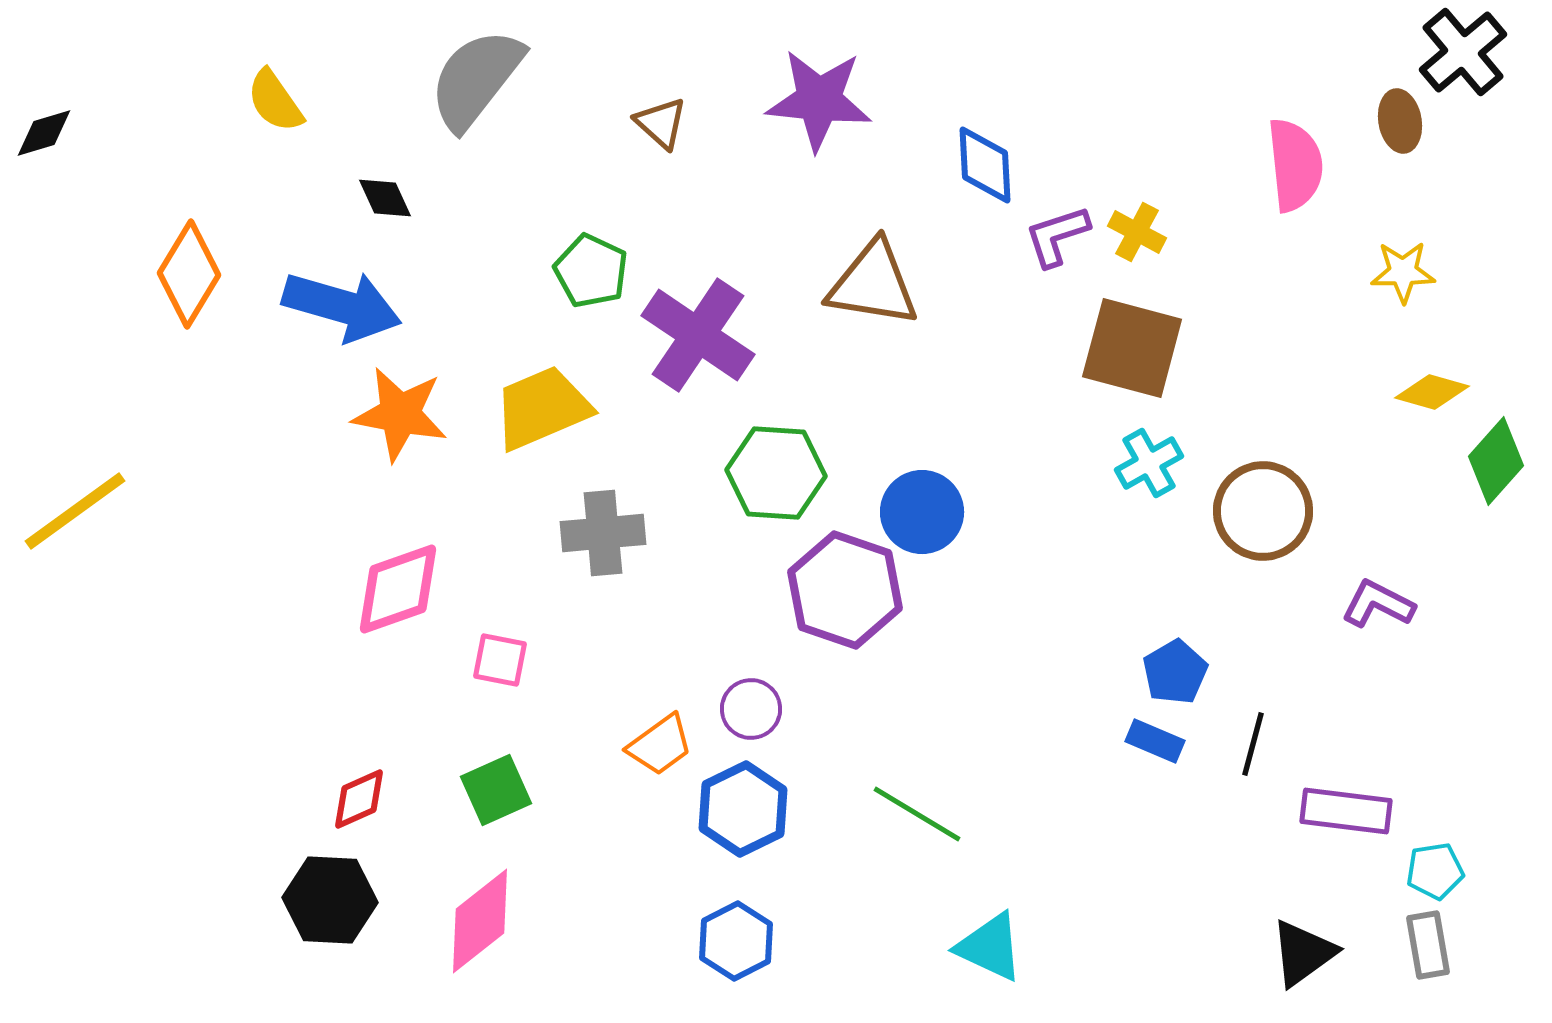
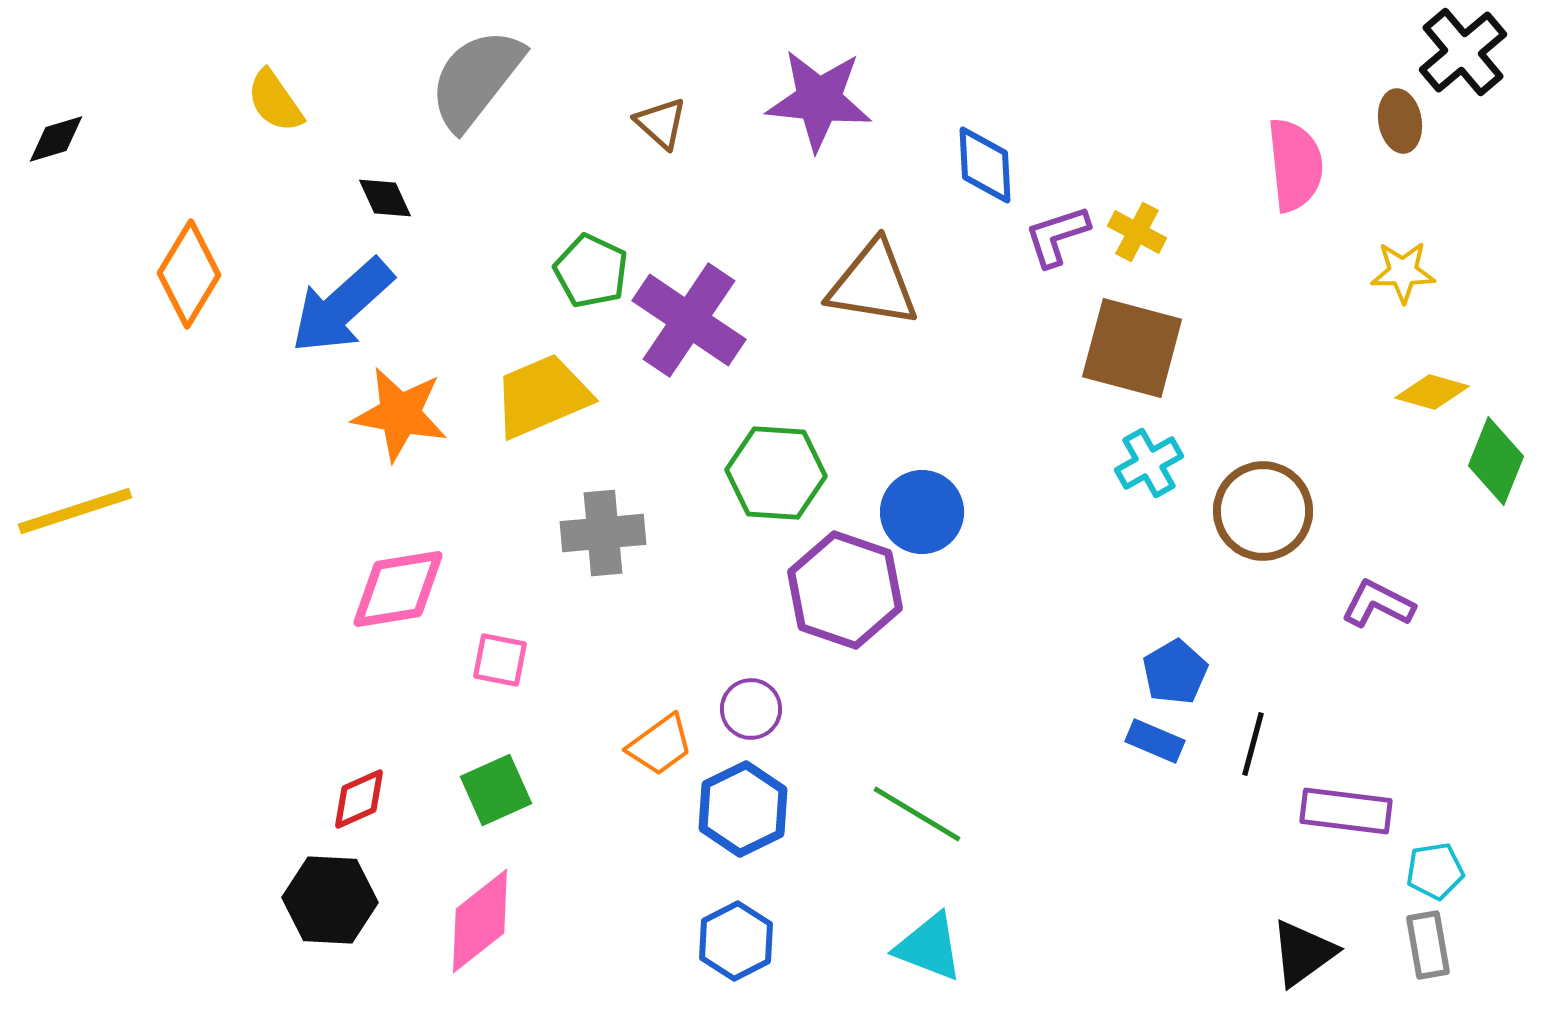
black diamond at (44, 133): moved 12 px right, 6 px down
blue arrow at (342, 306): rotated 122 degrees clockwise
purple cross at (698, 335): moved 9 px left, 15 px up
yellow trapezoid at (542, 408): moved 12 px up
green diamond at (1496, 461): rotated 20 degrees counterclockwise
yellow line at (75, 511): rotated 18 degrees clockwise
pink diamond at (398, 589): rotated 10 degrees clockwise
cyan triangle at (990, 947): moved 61 px left; rotated 4 degrees counterclockwise
